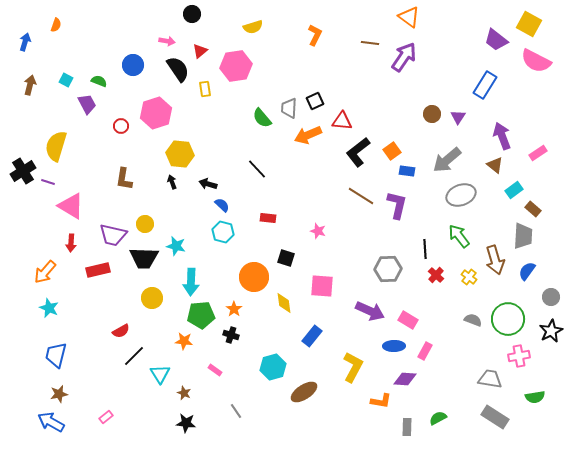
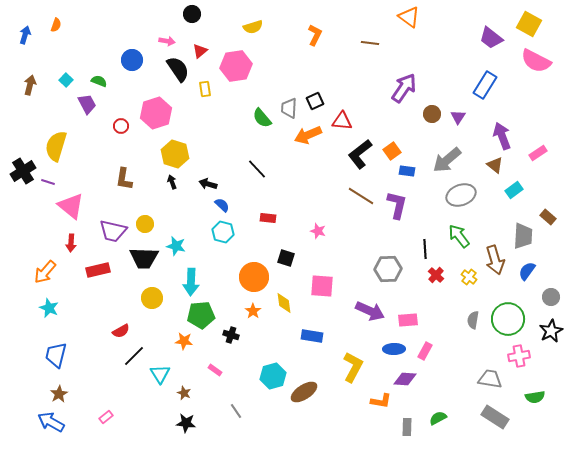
purple trapezoid at (496, 40): moved 5 px left, 2 px up
blue arrow at (25, 42): moved 7 px up
purple arrow at (404, 57): moved 31 px down
blue circle at (133, 65): moved 1 px left, 5 px up
cyan square at (66, 80): rotated 16 degrees clockwise
black L-shape at (358, 152): moved 2 px right, 2 px down
yellow hexagon at (180, 154): moved 5 px left; rotated 12 degrees clockwise
pink triangle at (71, 206): rotated 8 degrees clockwise
brown rectangle at (533, 209): moved 15 px right, 8 px down
purple trapezoid at (113, 235): moved 4 px up
orange star at (234, 309): moved 19 px right, 2 px down
pink rectangle at (408, 320): rotated 36 degrees counterclockwise
gray semicircle at (473, 320): rotated 102 degrees counterclockwise
blue rectangle at (312, 336): rotated 60 degrees clockwise
blue ellipse at (394, 346): moved 3 px down
cyan hexagon at (273, 367): moved 9 px down
brown star at (59, 394): rotated 18 degrees counterclockwise
